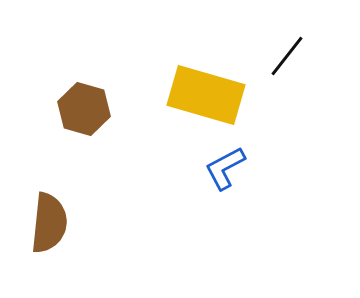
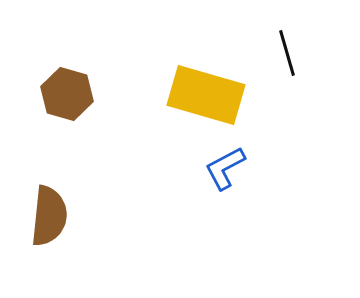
black line: moved 3 px up; rotated 54 degrees counterclockwise
brown hexagon: moved 17 px left, 15 px up
brown semicircle: moved 7 px up
